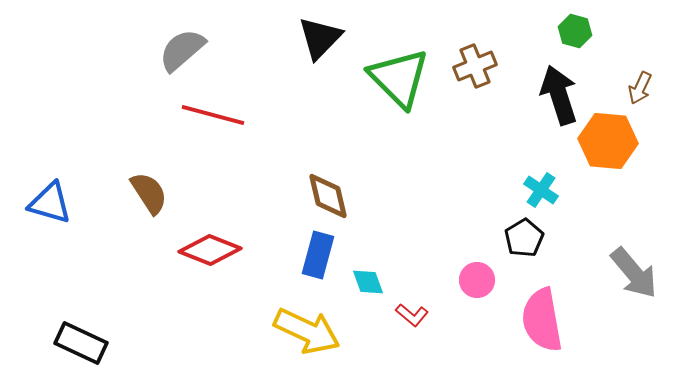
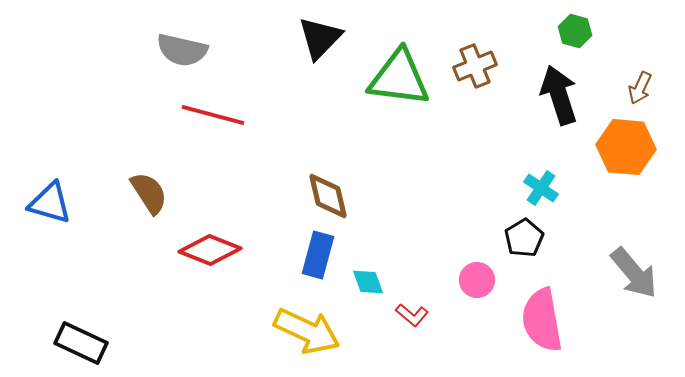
gray semicircle: rotated 126 degrees counterclockwise
green triangle: rotated 38 degrees counterclockwise
orange hexagon: moved 18 px right, 6 px down
cyan cross: moved 2 px up
